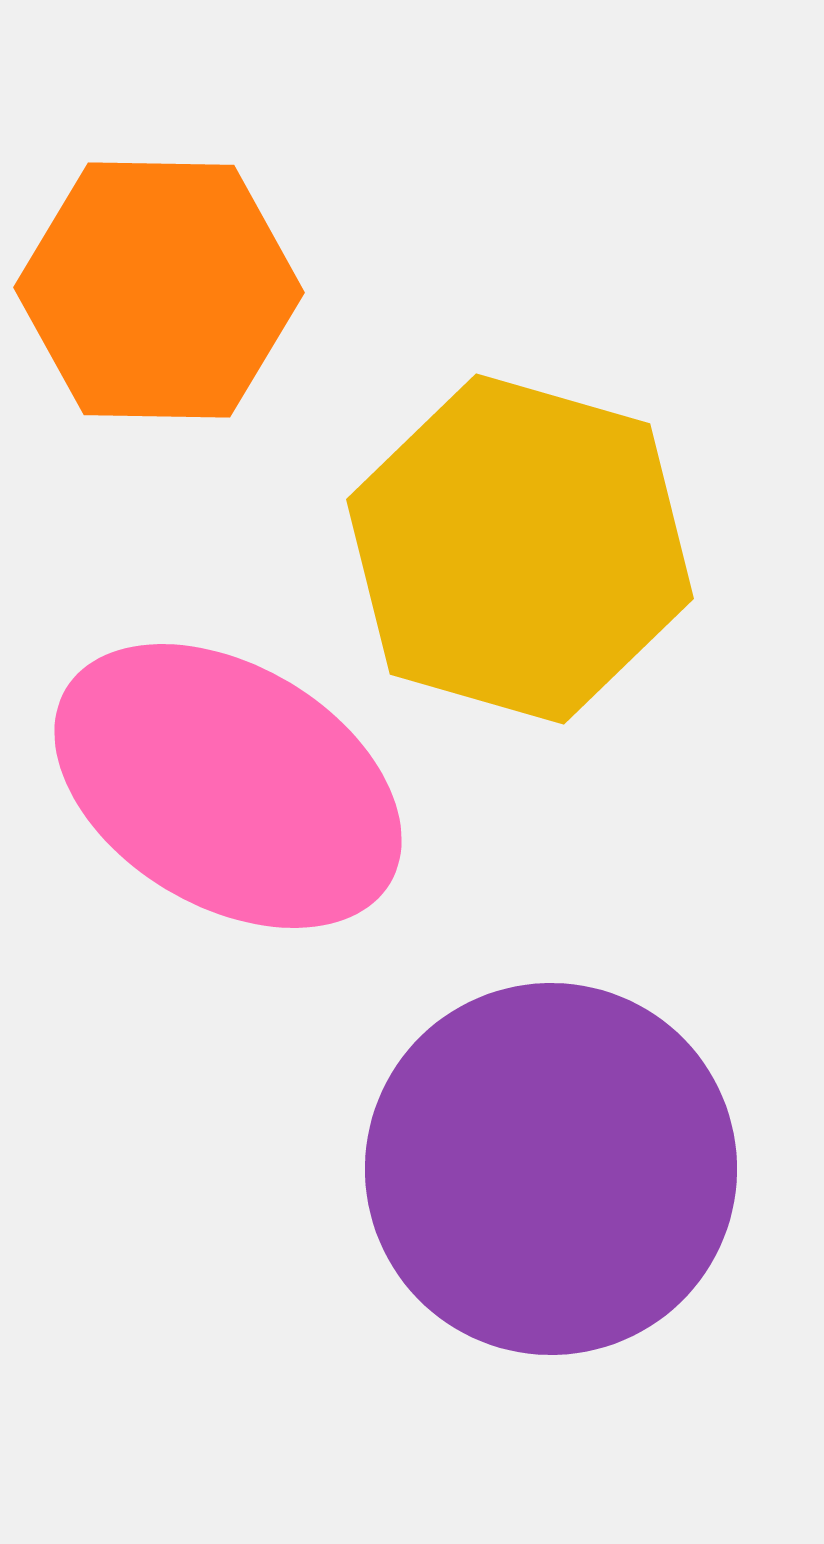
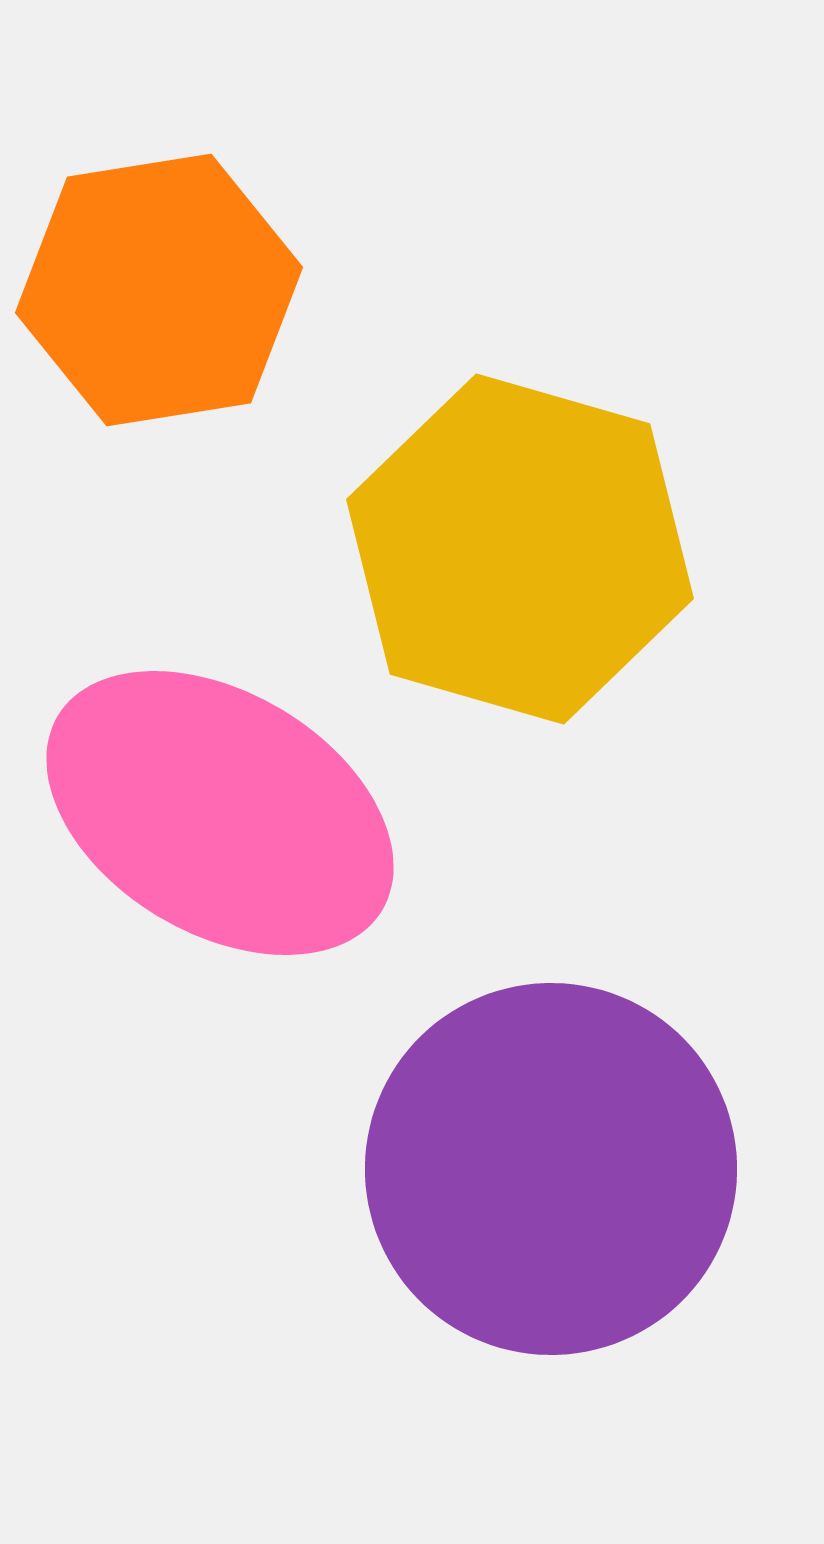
orange hexagon: rotated 10 degrees counterclockwise
pink ellipse: moved 8 px left, 27 px down
